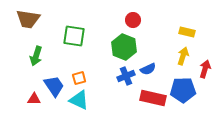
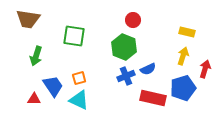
blue trapezoid: moved 1 px left
blue pentagon: moved 2 px up; rotated 15 degrees counterclockwise
